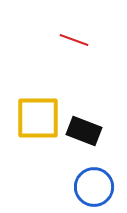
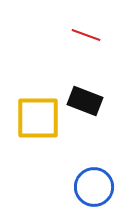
red line: moved 12 px right, 5 px up
black rectangle: moved 1 px right, 30 px up
